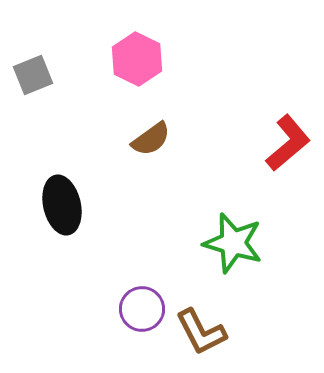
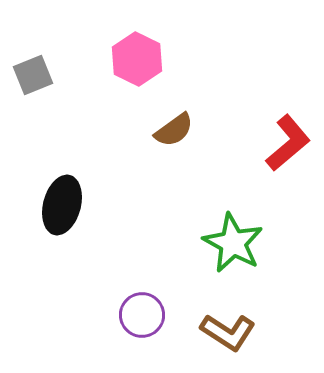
brown semicircle: moved 23 px right, 9 px up
black ellipse: rotated 28 degrees clockwise
green star: rotated 12 degrees clockwise
purple circle: moved 6 px down
brown L-shape: moved 27 px right; rotated 30 degrees counterclockwise
